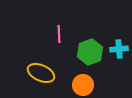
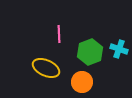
cyan cross: rotated 24 degrees clockwise
yellow ellipse: moved 5 px right, 5 px up
orange circle: moved 1 px left, 3 px up
